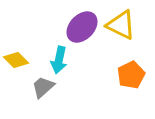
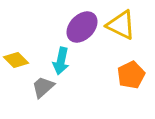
cyan arrow: moved 2 px right, 1 px down
